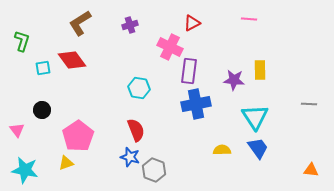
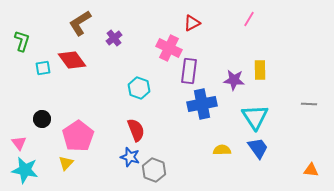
pink line: rotated 63 degrees counterclockwise
purple cross: moved 16 px left, 13 px down; rotated 21 degrees counterclockwise
pink cross: moved 1 px left, 1 px down
cyan hexagon: rotated 10 degrees clockwise
blue cross: moved 6 px right
black circle: moved 9 px down
pink triangle: moved 2 px right, 13 px down
yellow triangle: rotated 28 degrees counterclockwise
